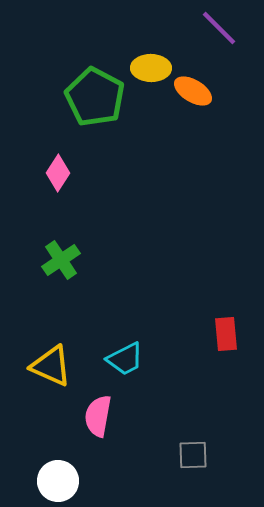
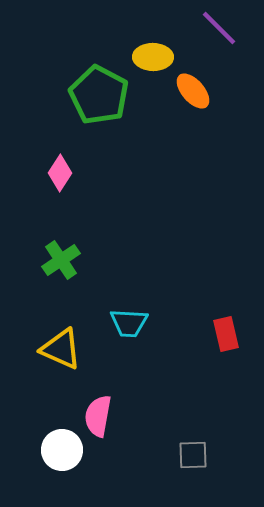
yellow ellipse: moved 2 px right, 11 px up
orange ellipse: rotated 18 degrees clockwise
green pentagon: moved 4 px right, 2 px up
pink diamond: moved 2 px right
red rectangle: rotated 8 degrees counterclockwise
cyan trapezoid: moved 4 px right, 36 px up; rotated 30 degrees clockwise
yellow triangle: moved 10 px right, 17 px up
white circle: moved 4 px right, 31 px up
